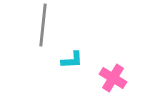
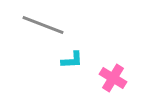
gray line: rotated 75 degrees counterclockwise
